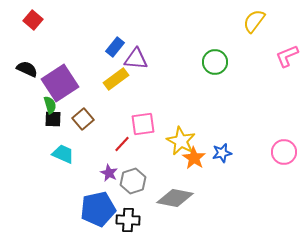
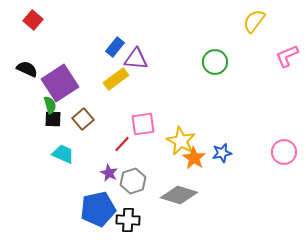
gray diamond: moved 4 px right, 3 px up; rotated 6 degrees clockwise
